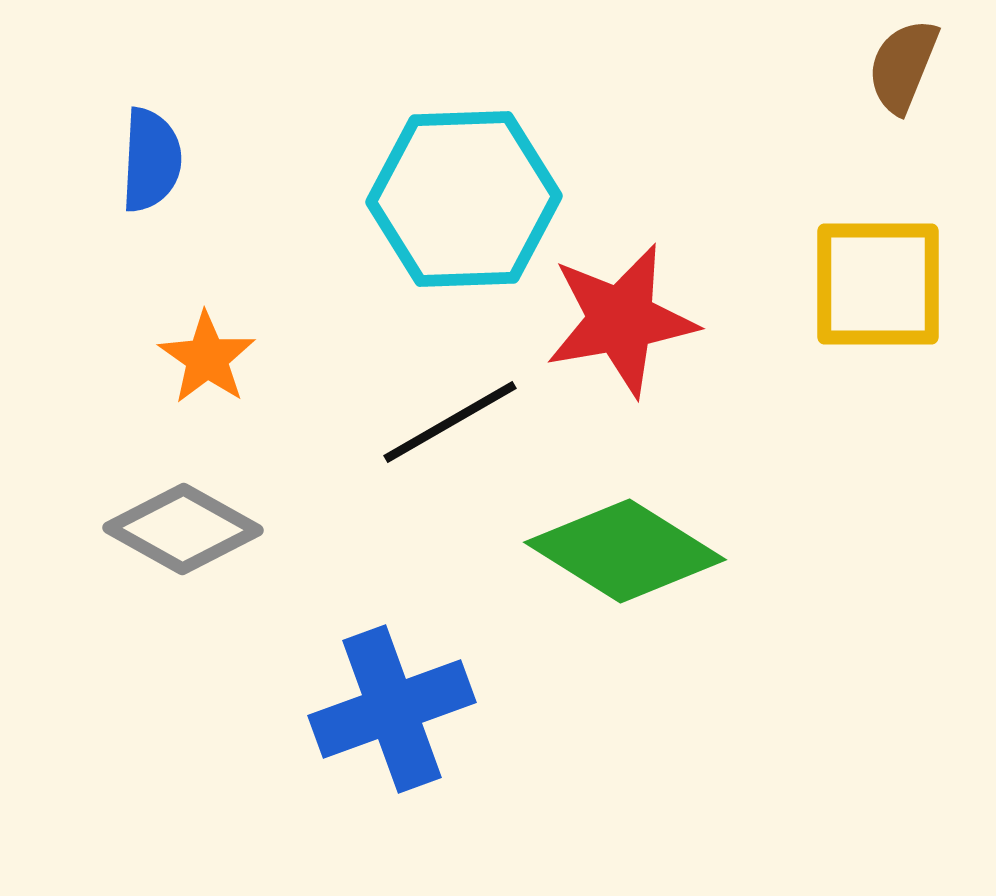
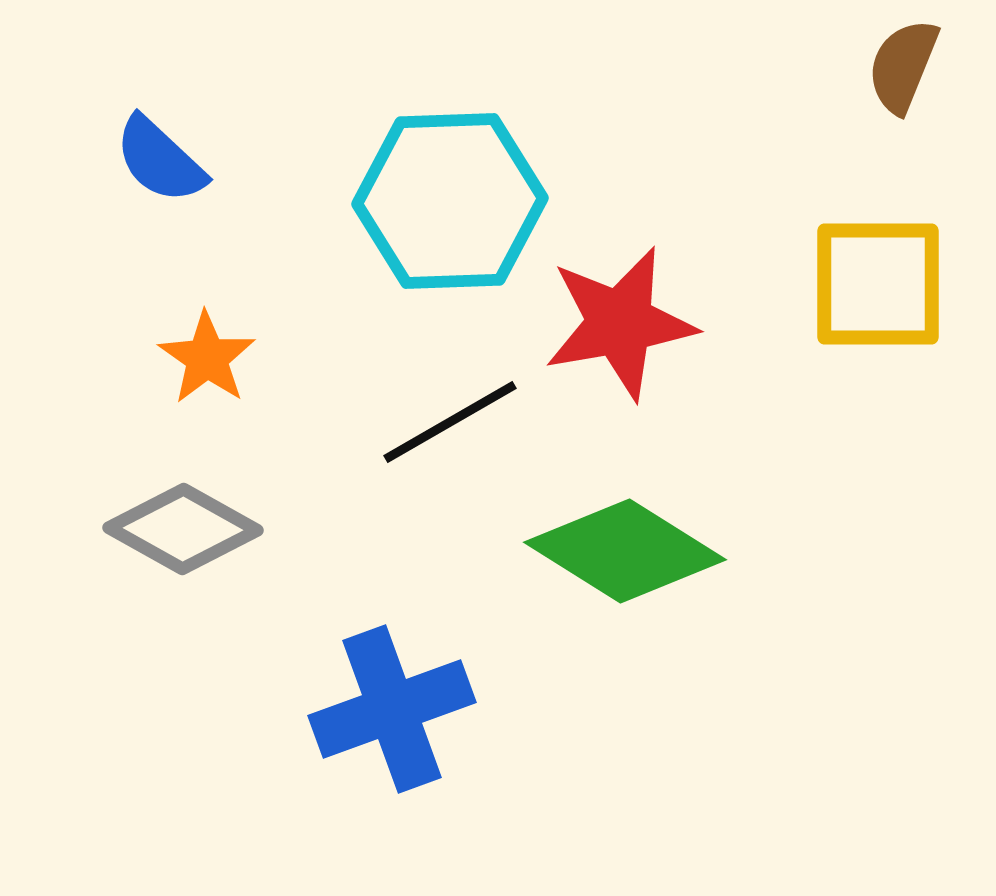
blue semicircle: moved 9 px right; rotated 130 degrees clockwise
cyan hexagon: moved 14 px left, 2 px down
red star: moved 1 px left, 3 px down
